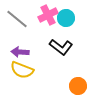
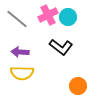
cyan circle: moved 2 px right, 1 px up
yellow semicircle: moved 3 px down; rotated 20 degrees counterclockwise
